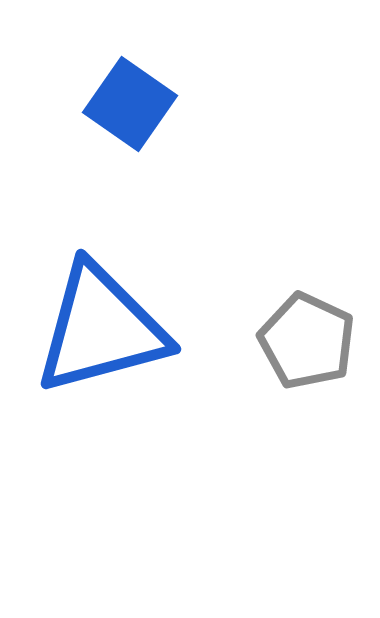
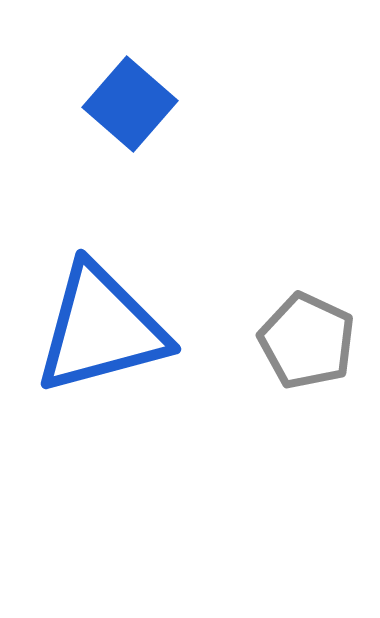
blue square: rotated 6 degrees clockwise
